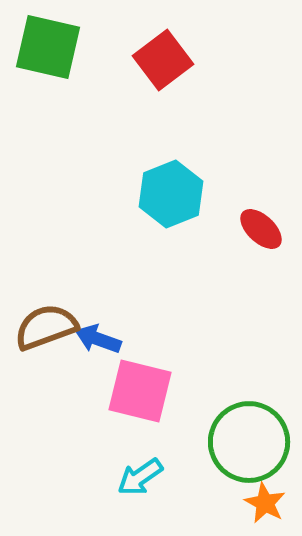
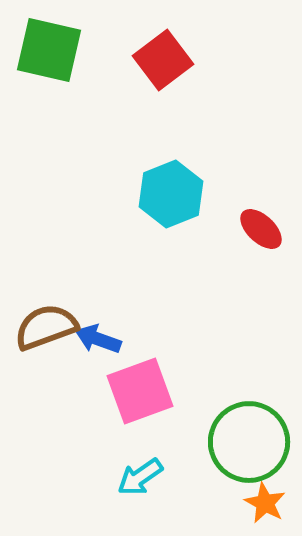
green square: moved 1 px right, 3 px down
pink square: rotated 34 degrees counterclockwise
